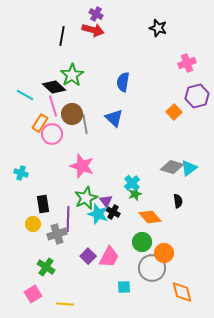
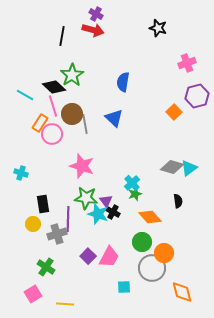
green star at (86, 198): rotated 30 degrees clockwise
